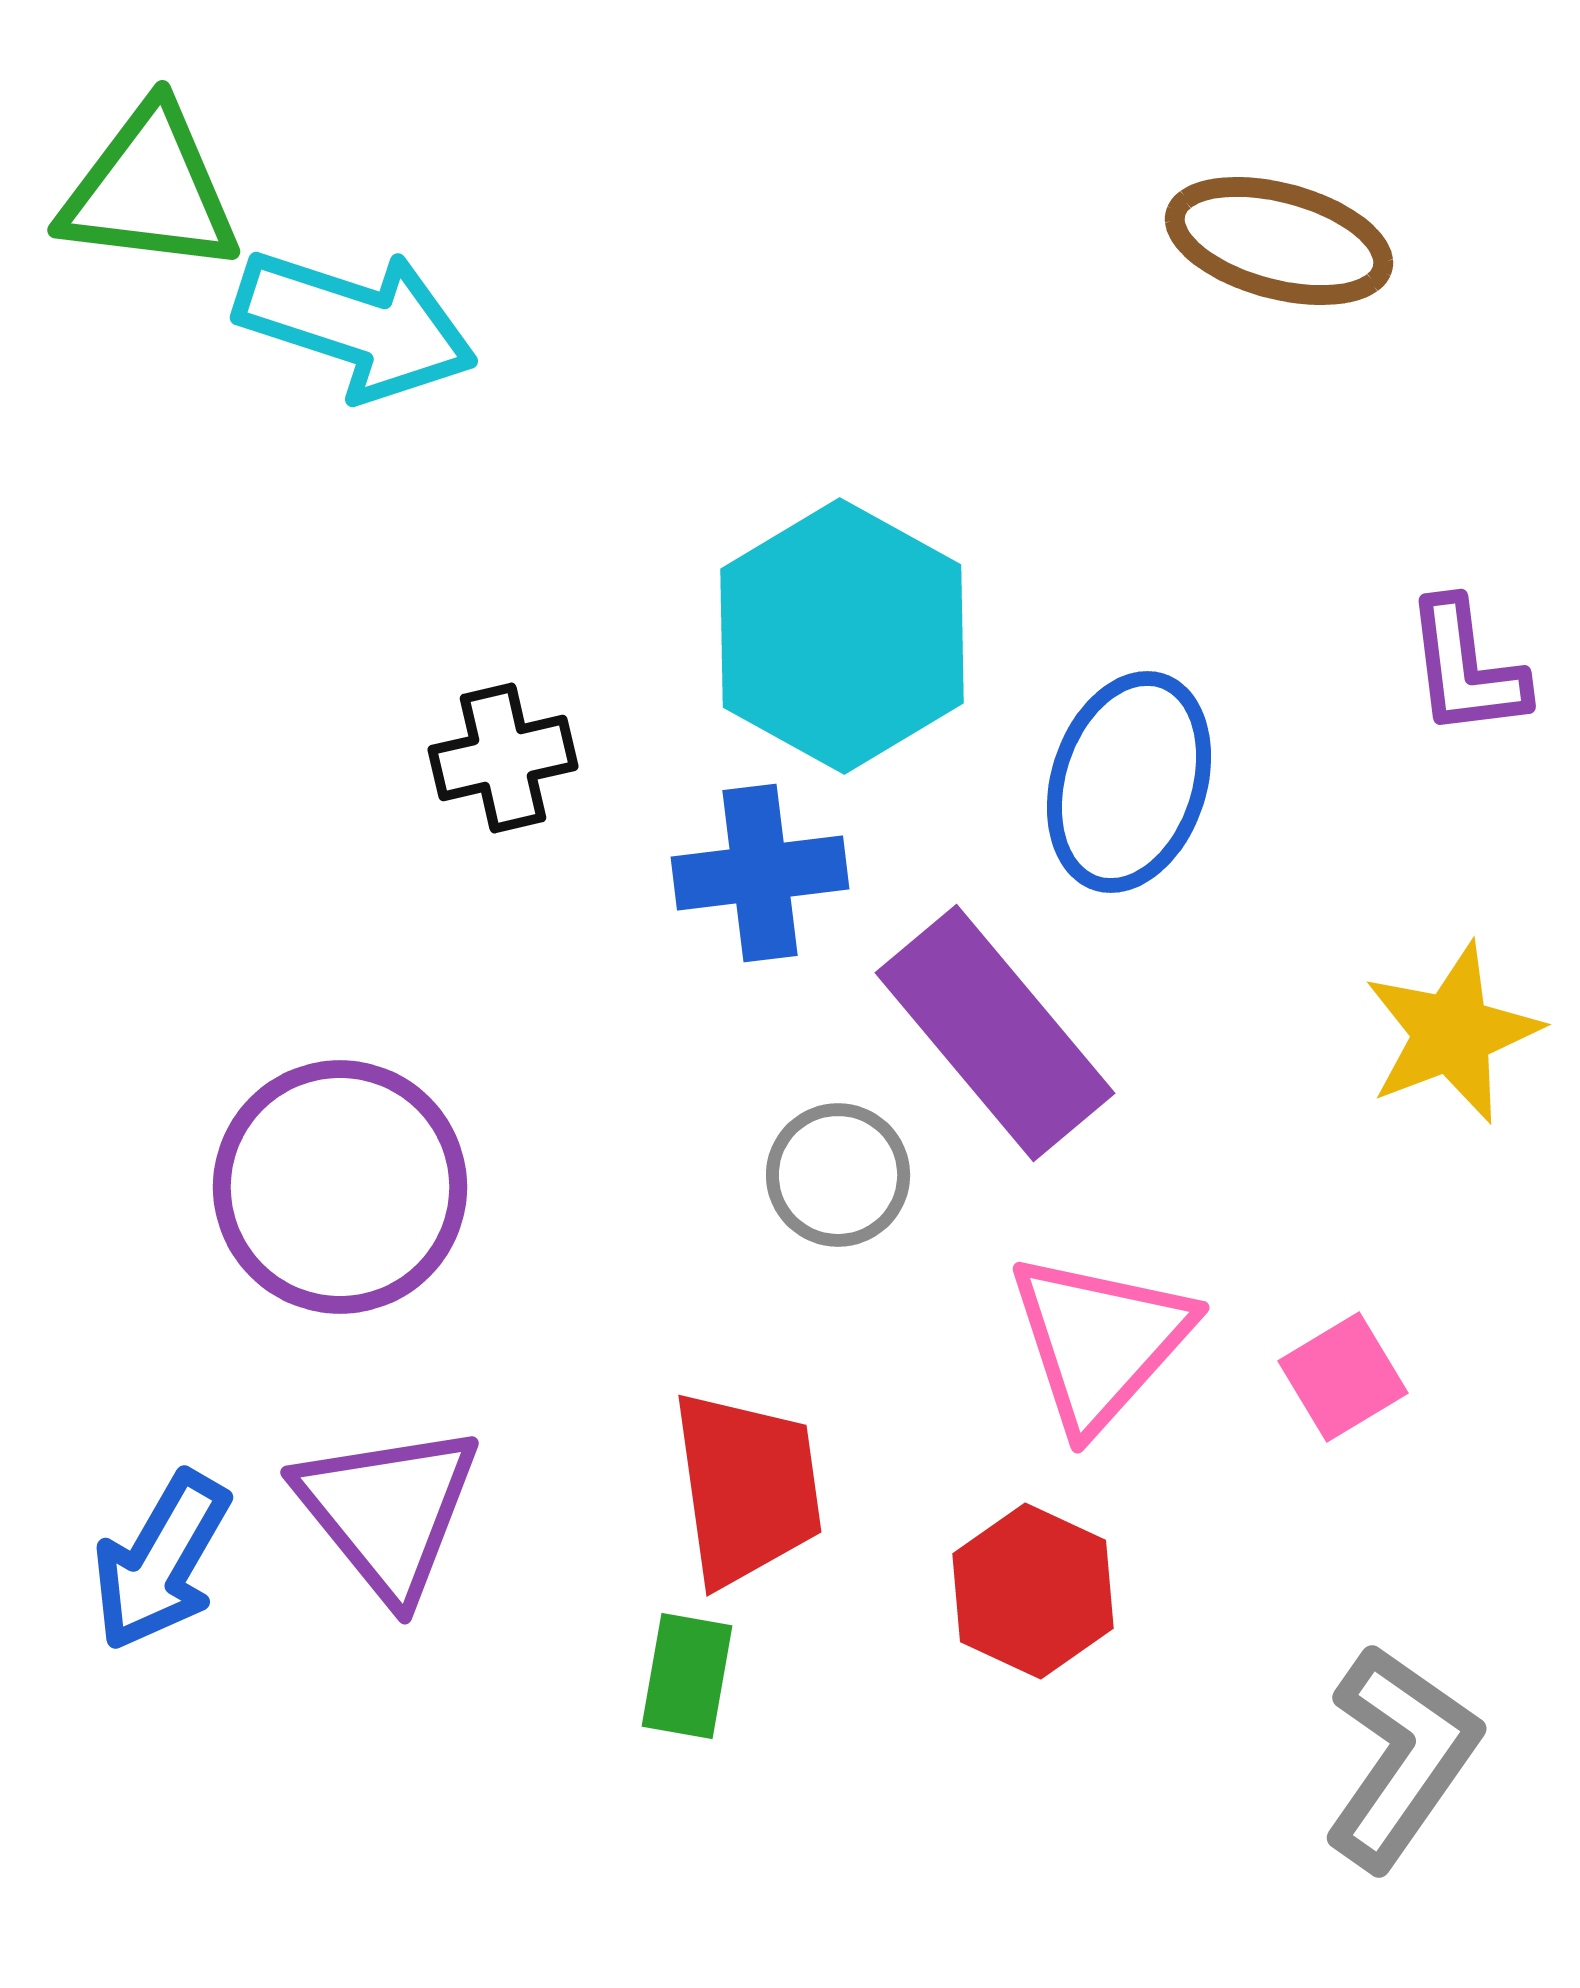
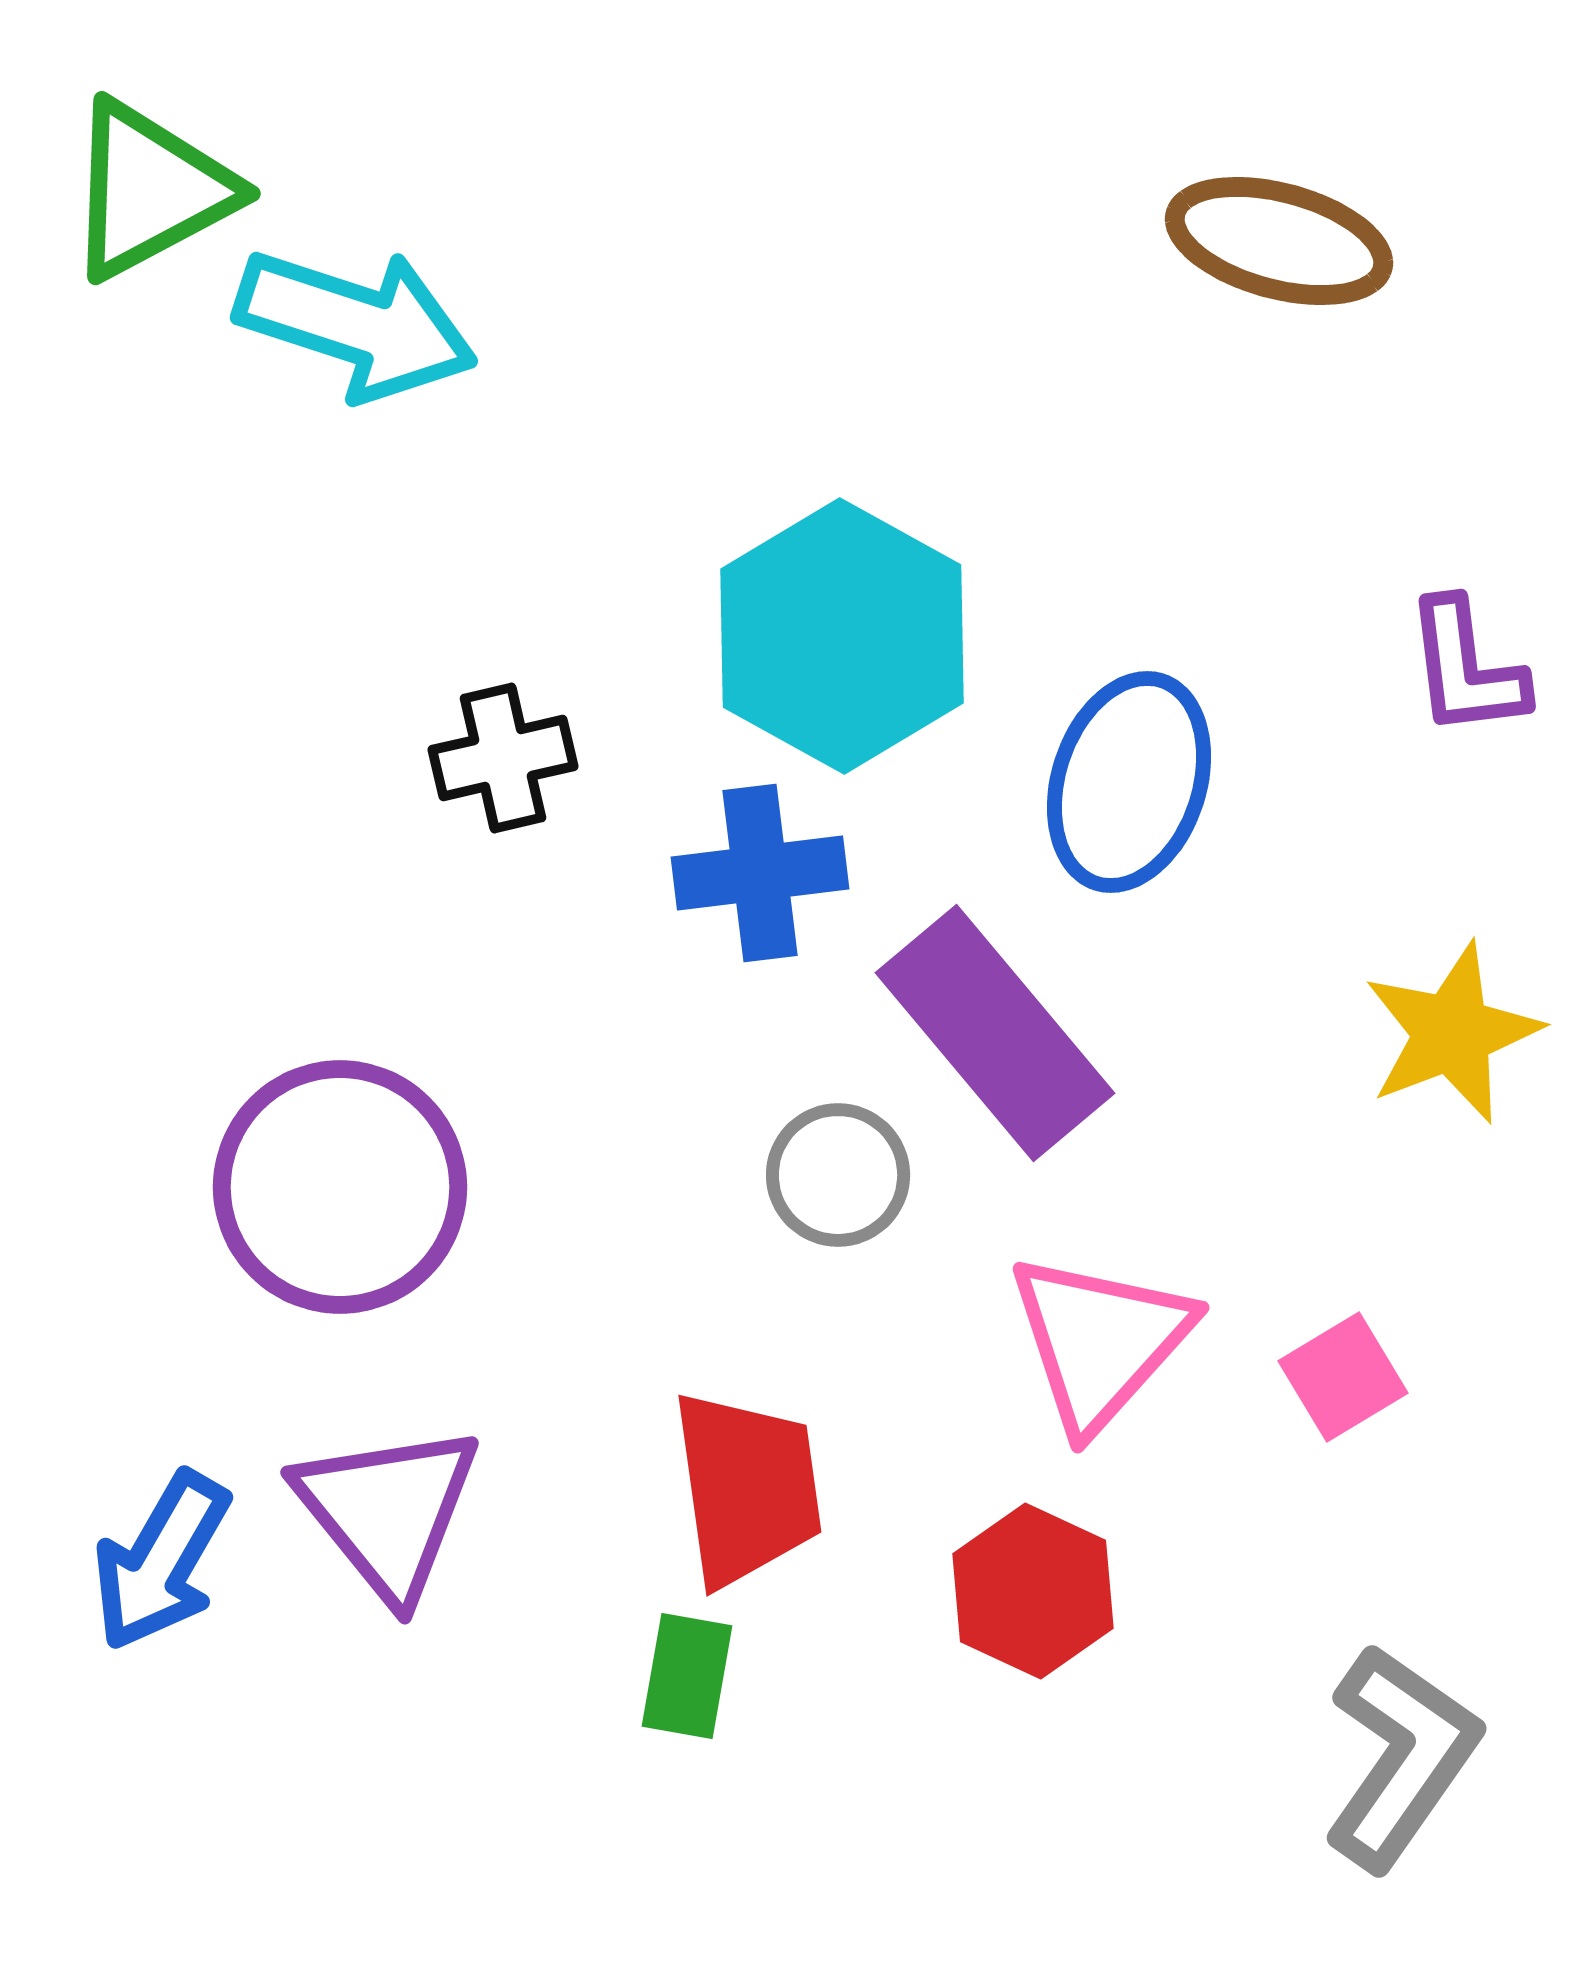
green triangle: rotated 35 degrees counterclockwise
